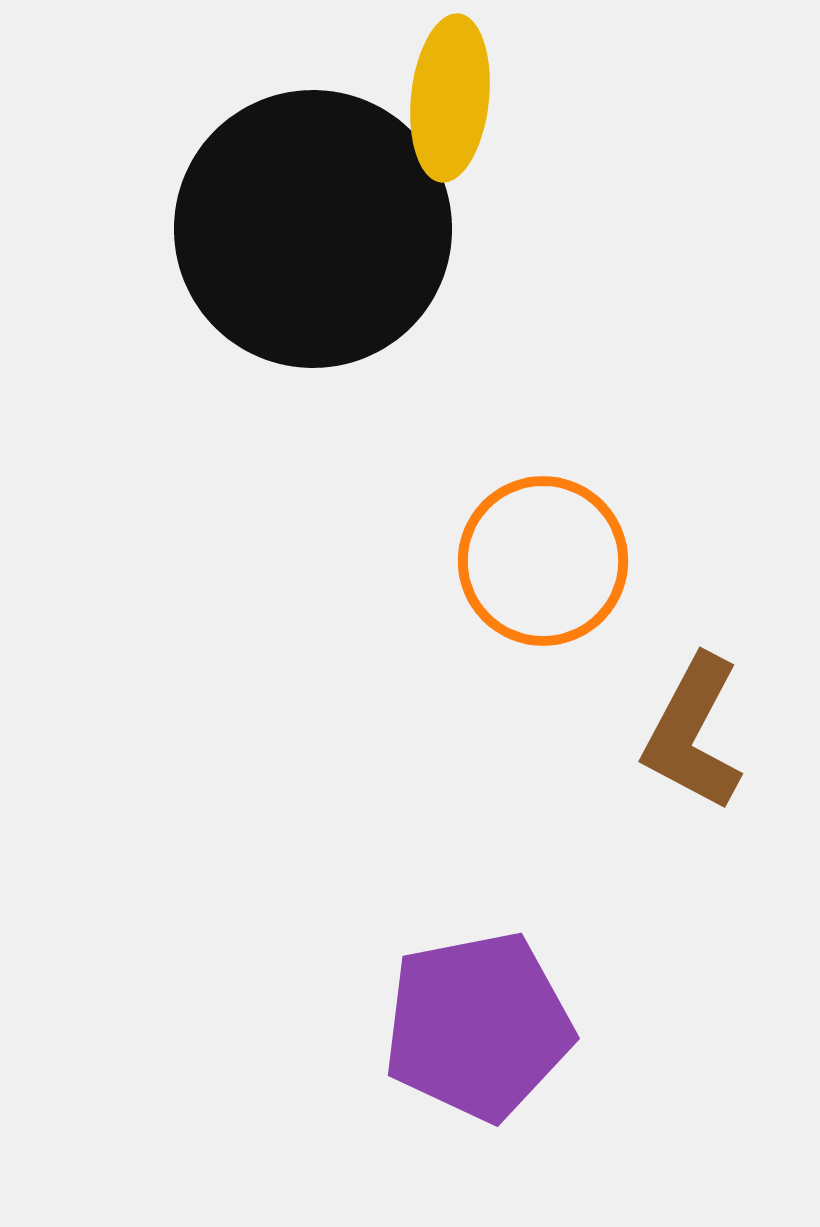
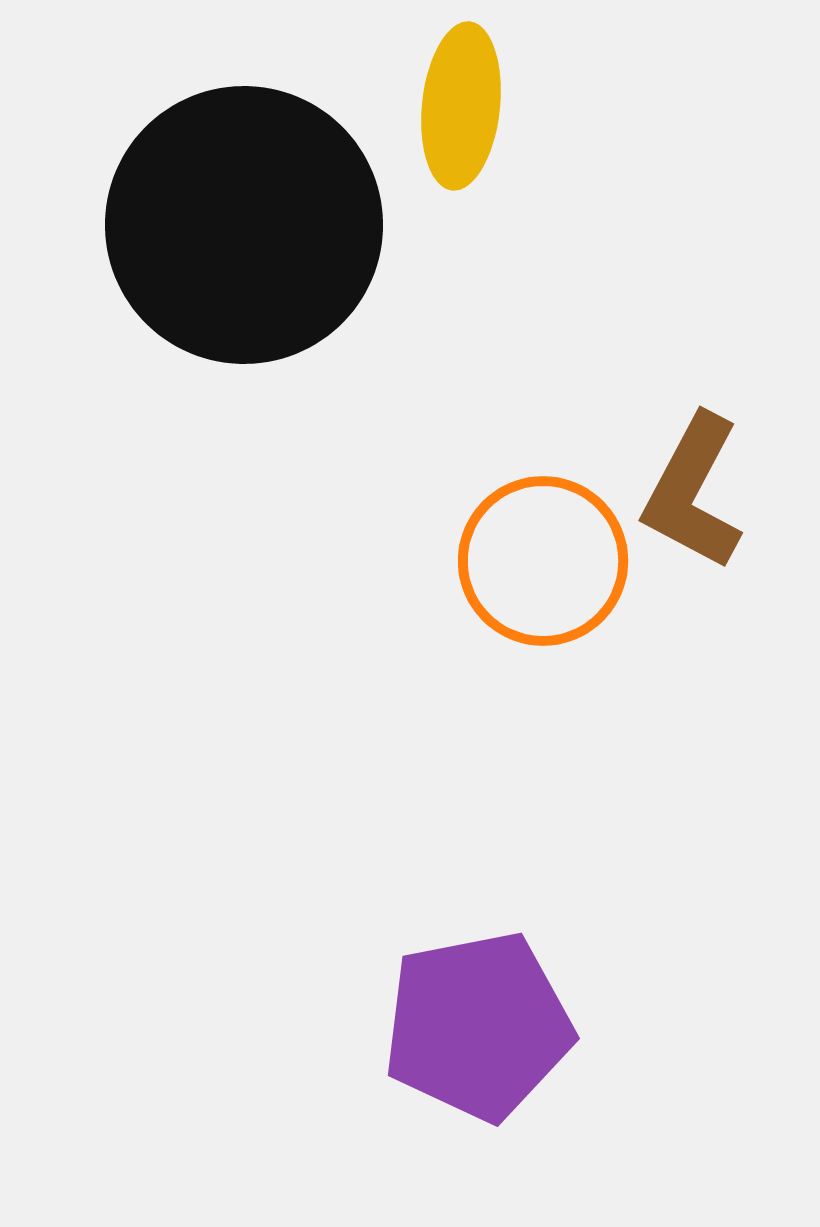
yellow ellipse: moved 11 px right, 8 px down
black circle: moved 69 px left, 4 px up
brown L-shape: moved 241 px up
